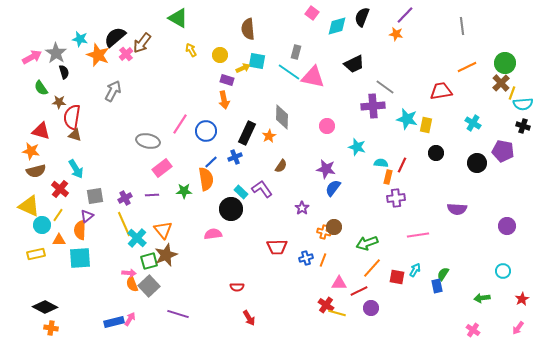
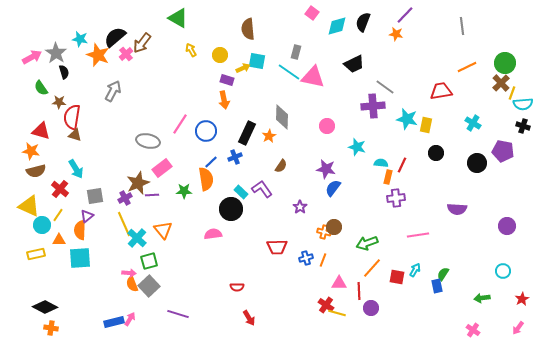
black semicircle at (362, 17): moved 1 px right, 5 px down
purple star at (302, 208): moved 2 px left, 1 px up
brown star at (166, 255): moved 28 px left, 72 px up
red line at (359, 291): rotated 66 degrees counterclockwise
